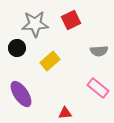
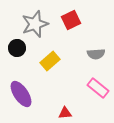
gray star: rotated 16 degrees counterclockwise
gray semicircle: moved 3 px left, 3 px down
